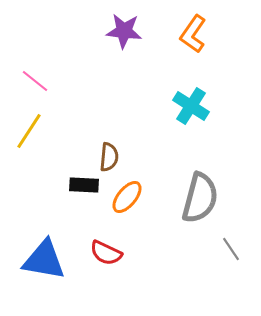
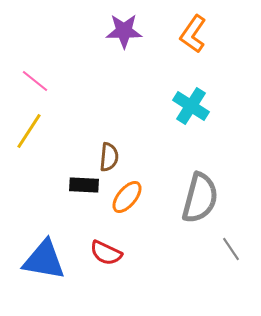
purple star: rotated 6 degrees counterclockwise
